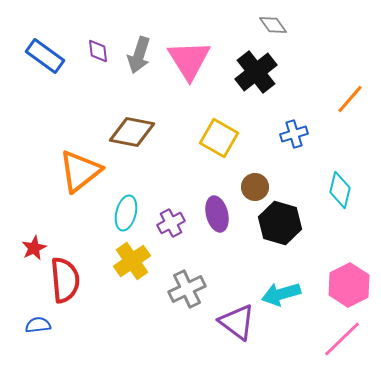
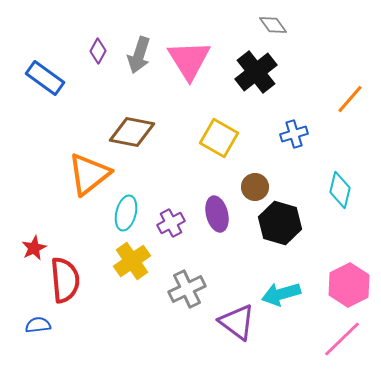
purple diamond: rotated 35 degrees clockwise
blue rectangle: moved 22 px down
orange triangle: moved 9 px right, 3 px down
